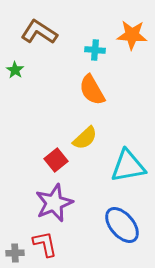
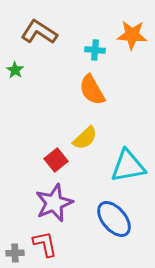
blue ellipse: moved 8 px left, 6 px up
